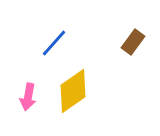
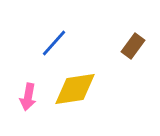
brown rectangle: moved 4 px down
yellow diamond: moved 2 px right, 2 px up; rotated 27 degrees clockwise
